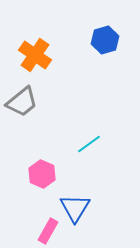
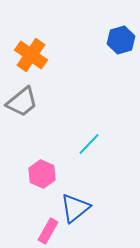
blue hexagon: moved 16 px right
orange cross: moved 4 px left
cyan line: rotated 10 degrees counterclockwise
blue triangle: rotated 20 degrees clockwise
